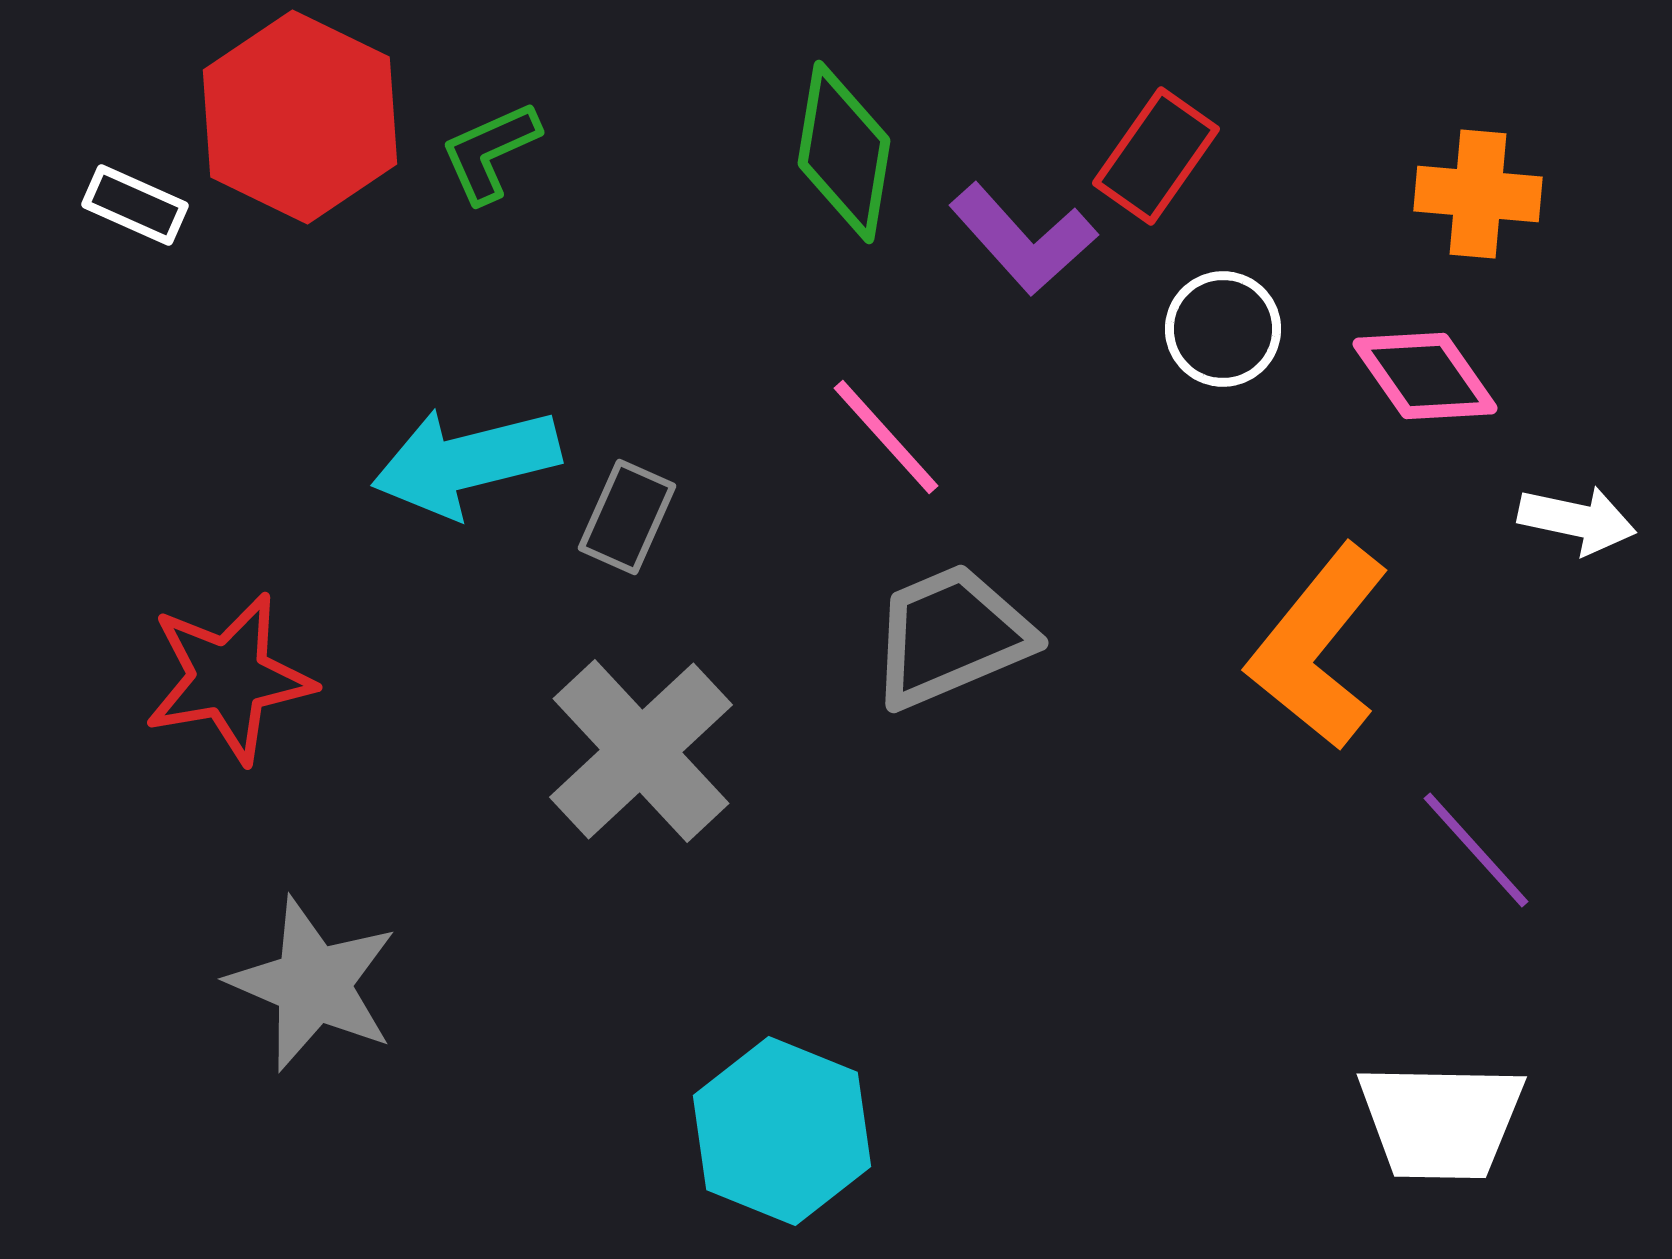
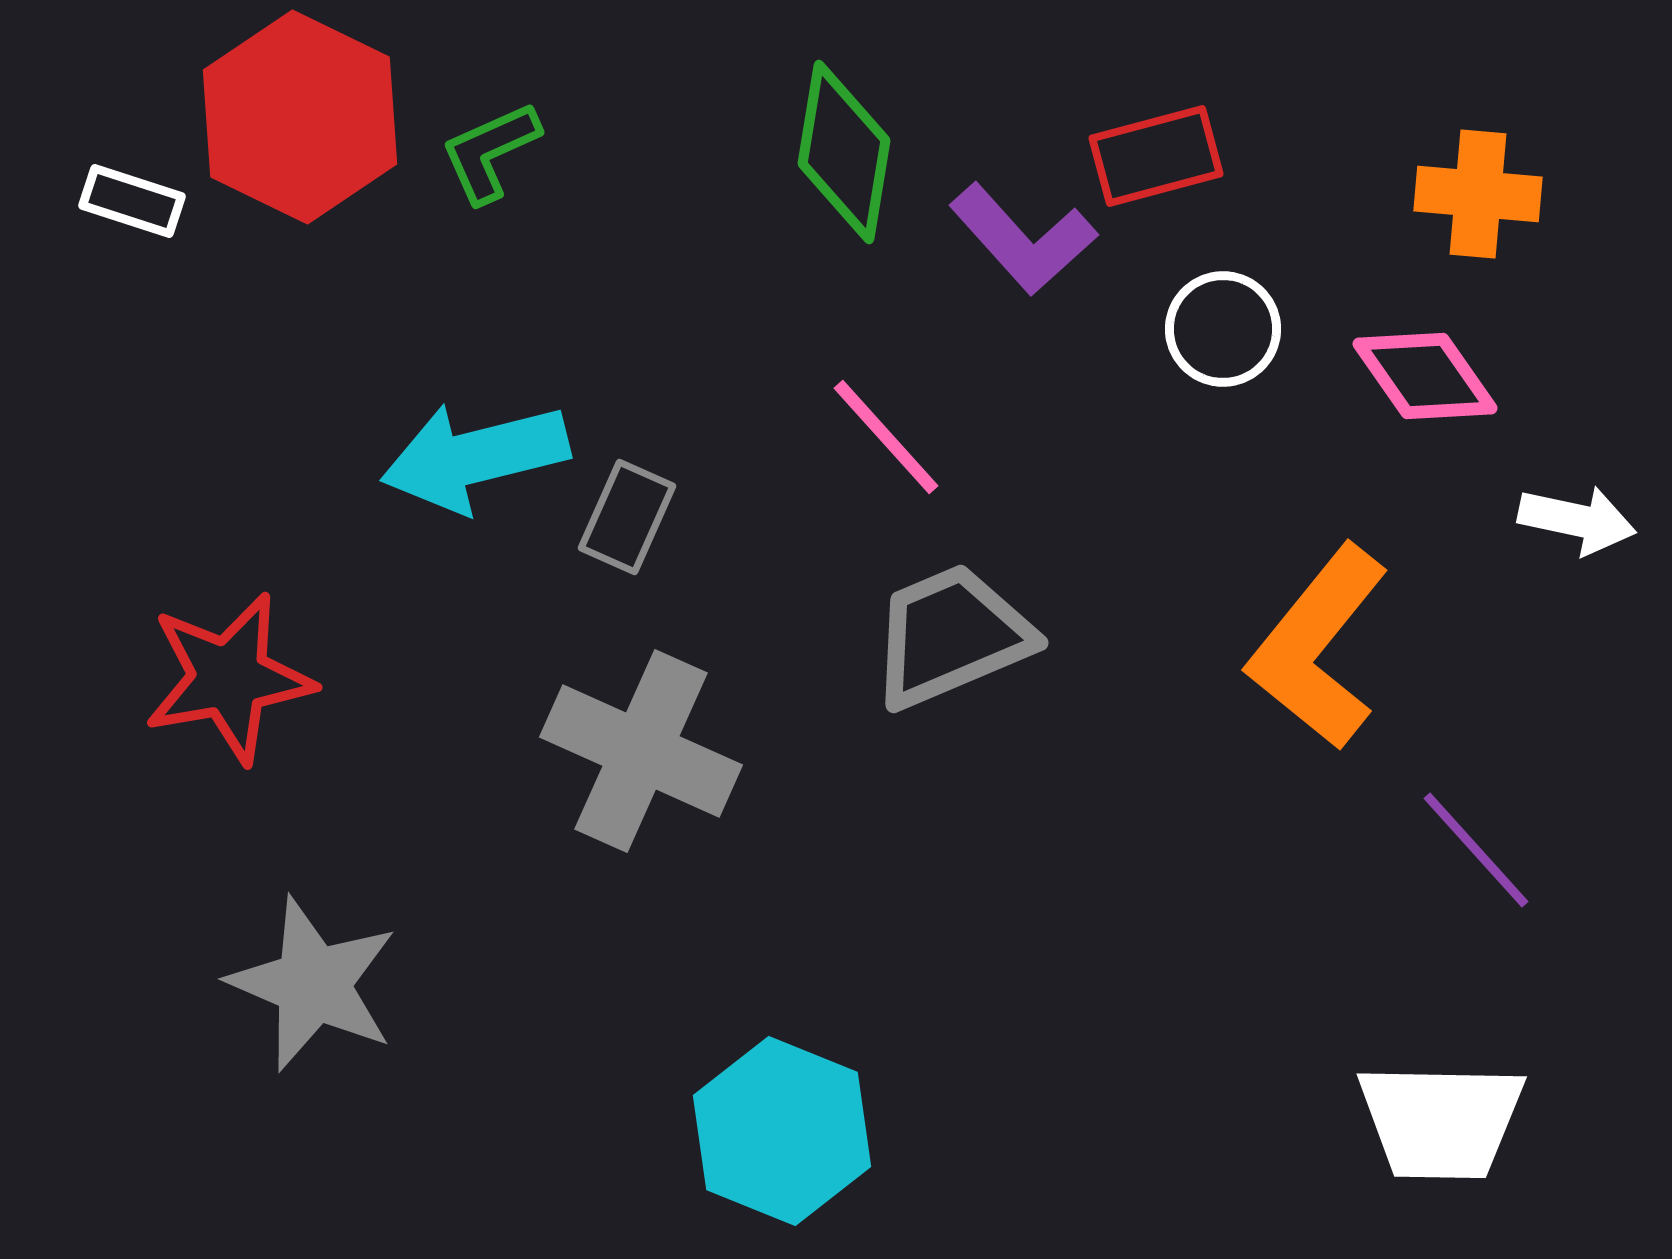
red rectangle: rotated 40 degrees clockwise
white rectangle: moved 3 px left, 4 px up; rotated 6 degrees counterclockwise
cyan arrow: moved 9 px right, 5 px up
gray cross: rotated 23 degrees counterclockwise
